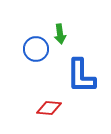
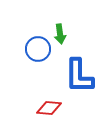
blue circle: moved 2 px right
blue L-shape: moved 2 px left
